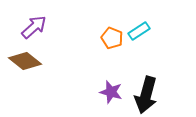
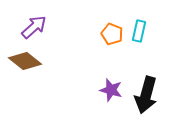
cyan rectangle: rotated 45 degrees counterclockwise
orange pentagon: moved 4 px up
purple star: moved 2 px up
